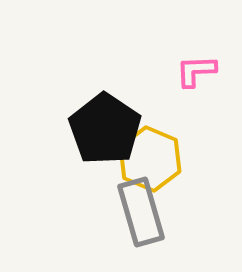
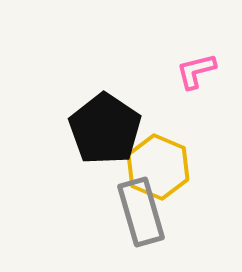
pink L-shape: rotated 12 degrees counterclockwise
yellow hexagon: moved 8 px right, 8 px down
